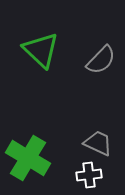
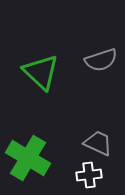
green triangle: moved 22 px down
gray semicircle: rotated 28 degrees clockwise
